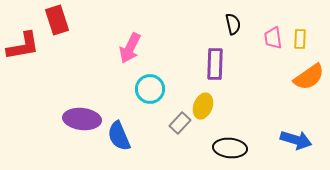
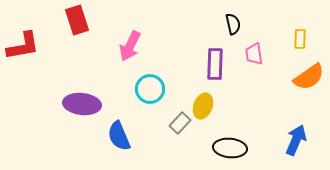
red rectangle: moved 20 px right
pink trapezoid: moved 19 px left, 16 px down
pink arrow: moved 2 px up
purple ellipse: moved 15 px up
blue arrow: rotated 84 degrees counterclockwise
